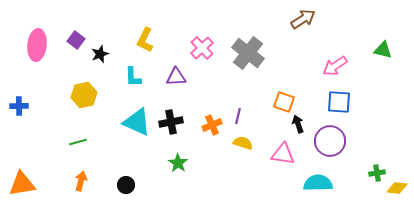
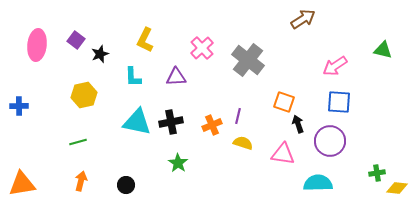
gray cross: moved 7 px down
cyan triangle: rotated 12 degrees counterclockwise
